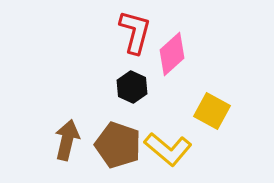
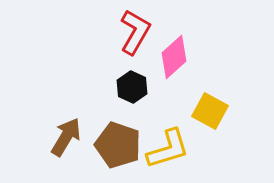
red L-shape: rotated 15 degrees clockwise
pink diamond: moved 2 px right, 3 px down
yellow square: moved 2 px left
brown arrow: moved 1 px left, 3 px up; rotated 18 degrees clockwise
yellow L-shape: rotated 57 degrees counterclockwise
